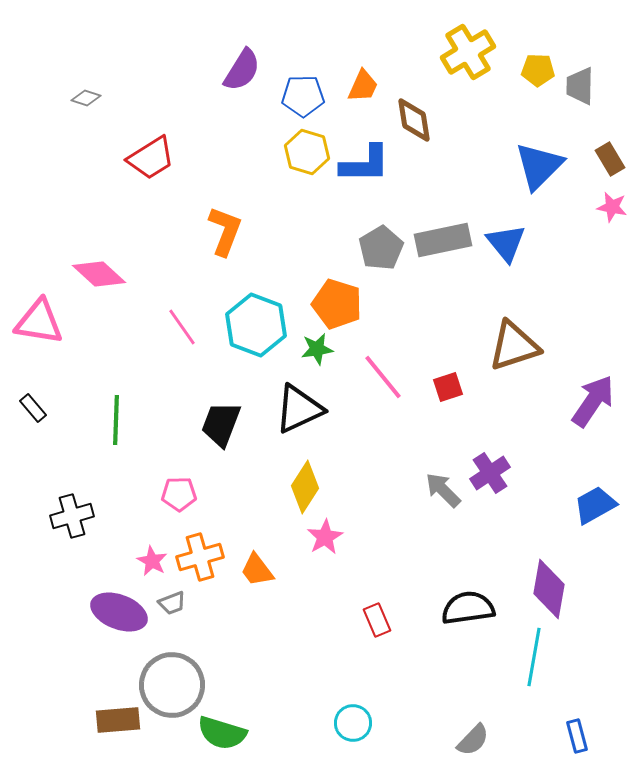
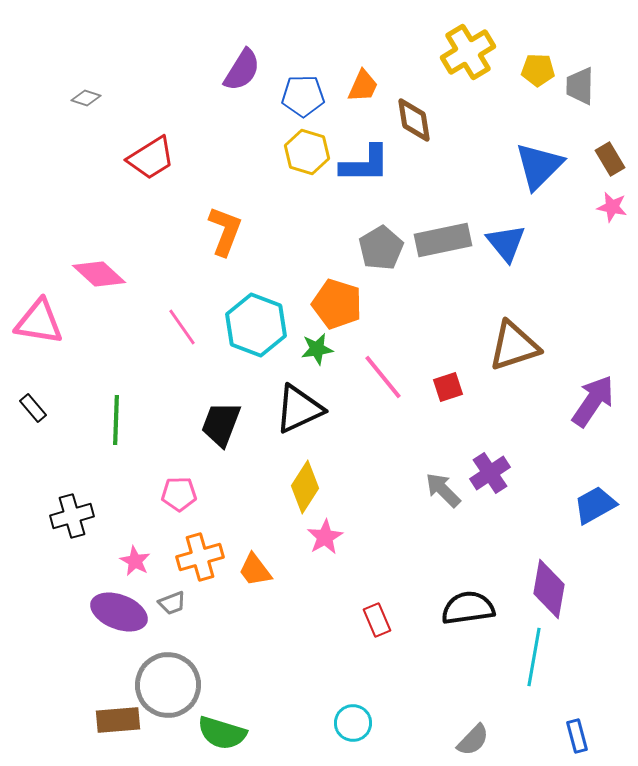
pink star at (152, 561): moved 17 px left
orange trapezoid at (257, 570): moved 2 px left
gray circle at (172, 685): moved 4 px left
